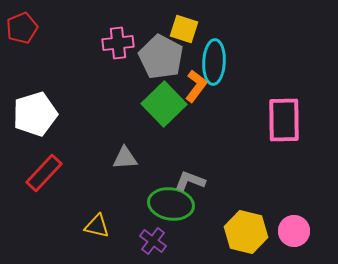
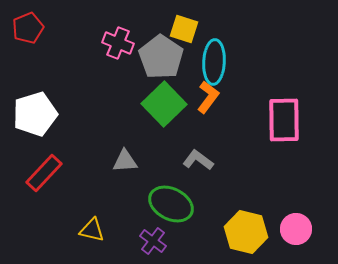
red pentagon: moved 6 px right
pink cross: rotated 28 degrees clockwise
gray pentagon: rotated 6 degrees clockwise
orange L-shape: moved 12 px right, 11 px down
gray triangle: moved 3 px down
gray L-shape: moved 8 px right, 21 px up; rotated 16 degrees clockwise
green ellipse: rotated 18 degrees clockwise
yellow triangle: moved 5 px left, 4 px down
pink circle: moved 2 px right, 2 px up
